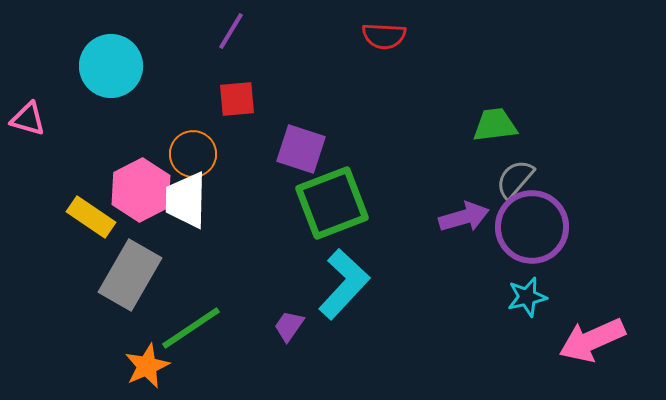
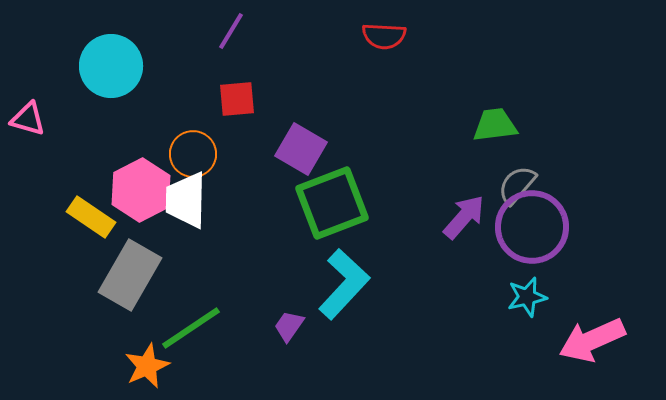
purple square: rotated 12 degrees clockwise
gray semicircle: moved 2 px right, 6 px down
purple arrow: rotated 33 degrees counterclockwise
